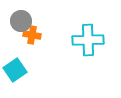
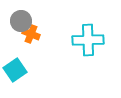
orange cross: moved 1 px left, 1 px up; rotated 12 degrees clockwise
